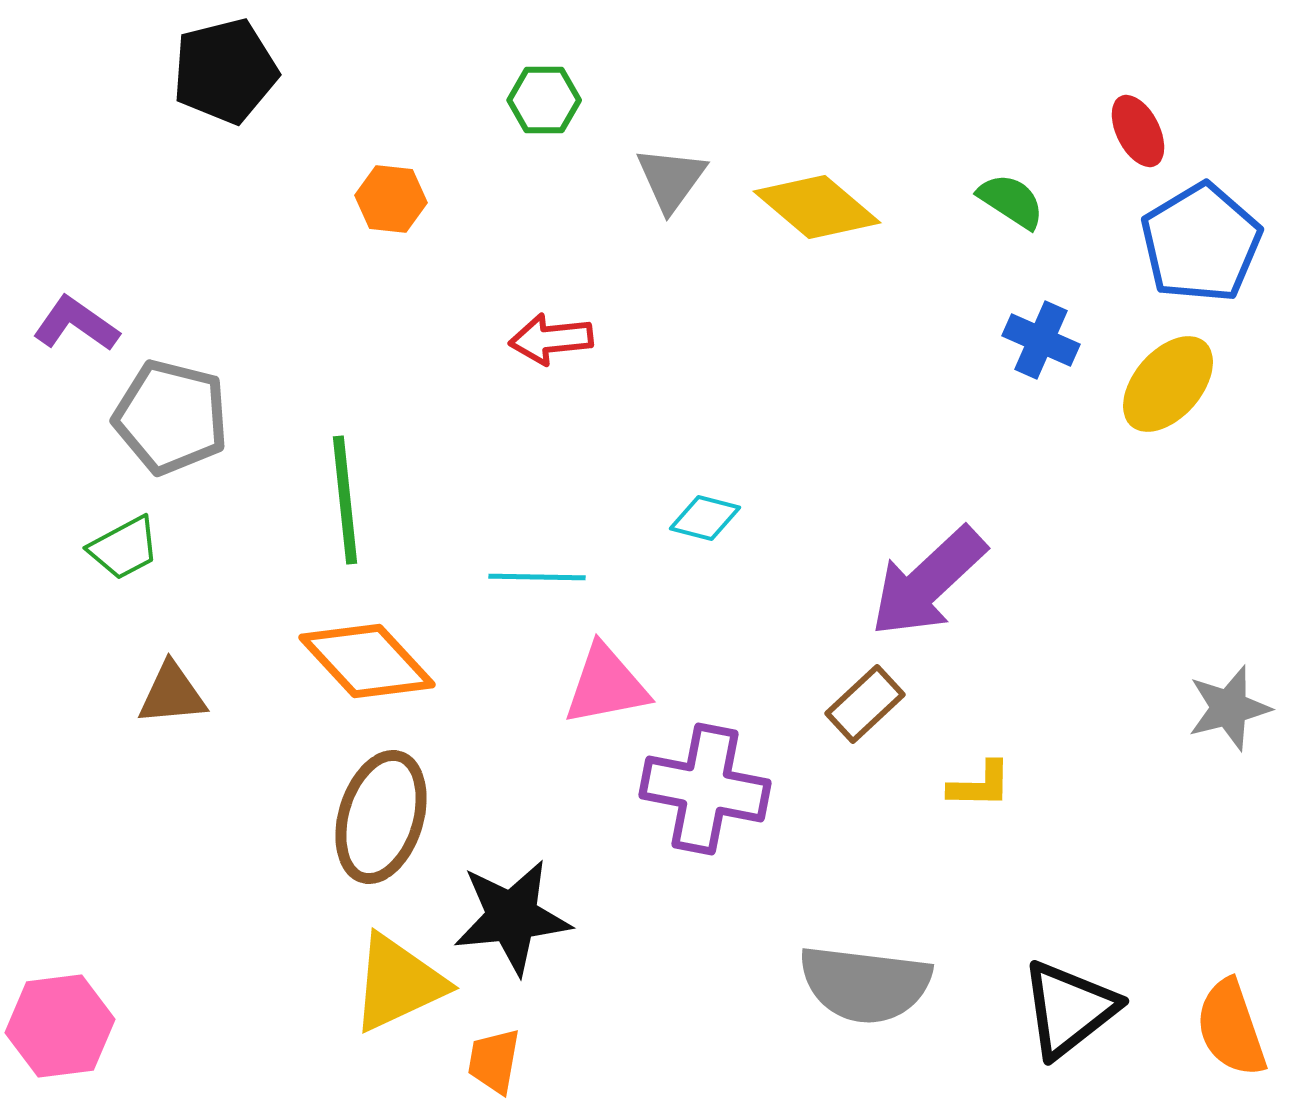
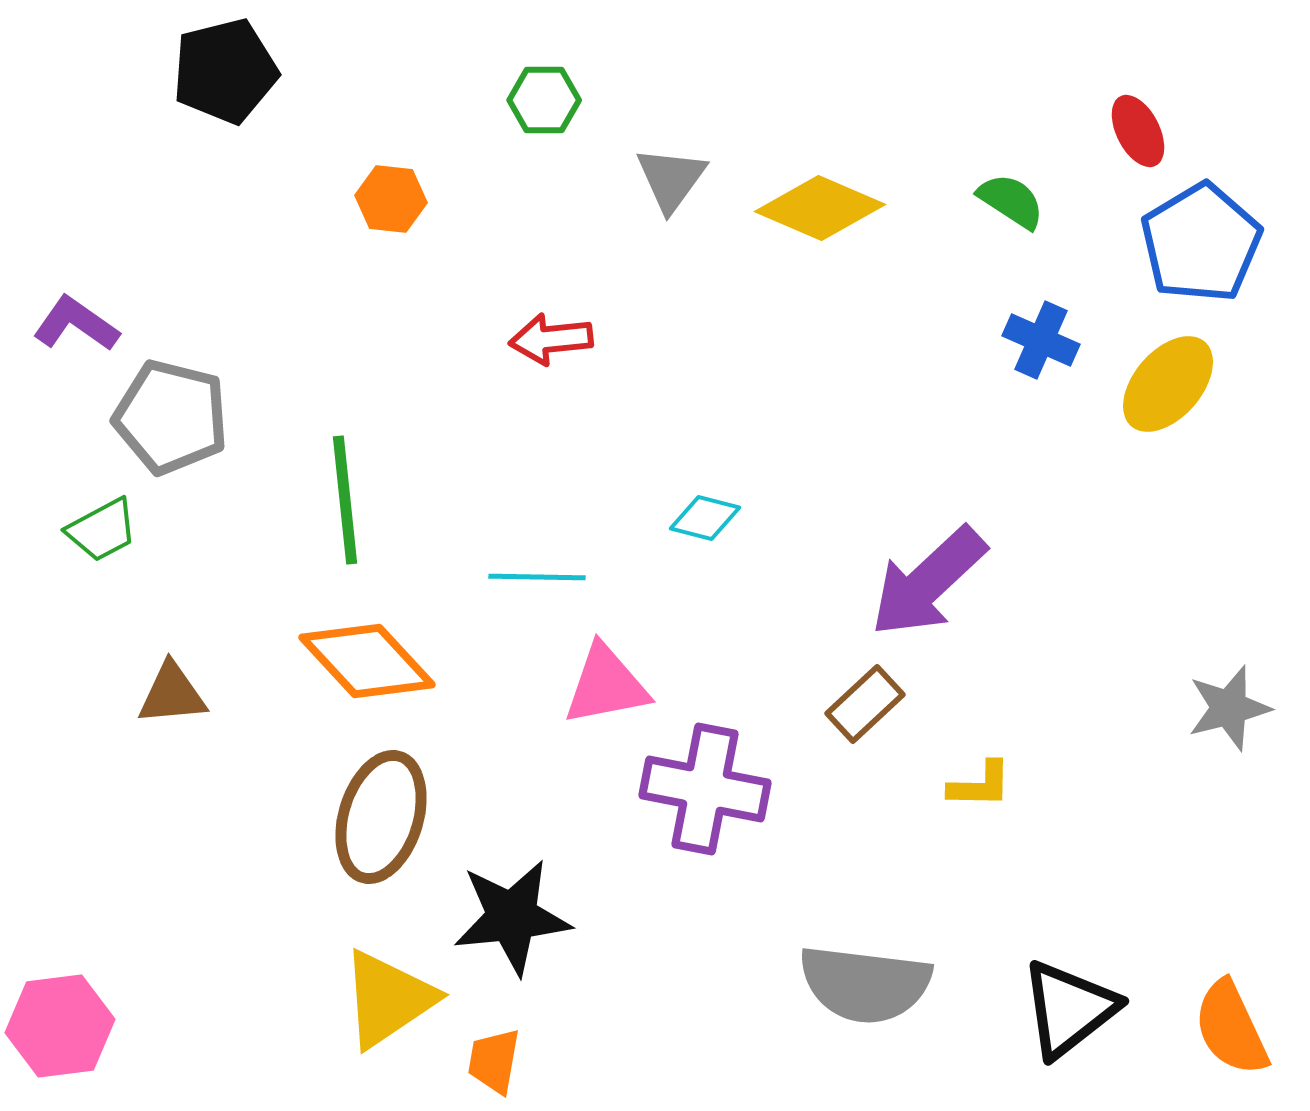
yellow diamond: moved 3 px right, 1 px down; rotated 17 degrees counterclockwise
green trapezoid: moved 22 px left, 18 px up
yellow triangle: moved 10 px left, 16 px down; rotated 9 degrees counterclockwise
orange semicircle: rotated 6 degrees counterclockwise
